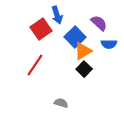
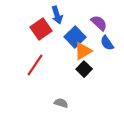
blue semicircle: moved 2 px left, 1 px up; rotated 56 degrees clockwise
